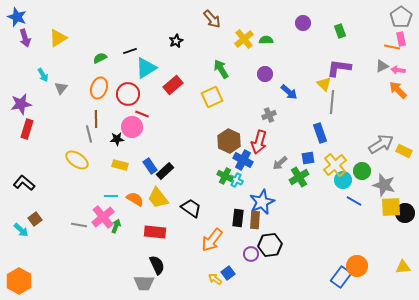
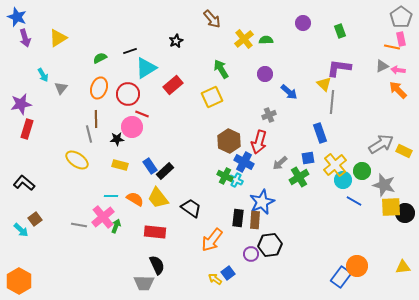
blue cross at (243, 160): moved 1 px right, 2 px down
